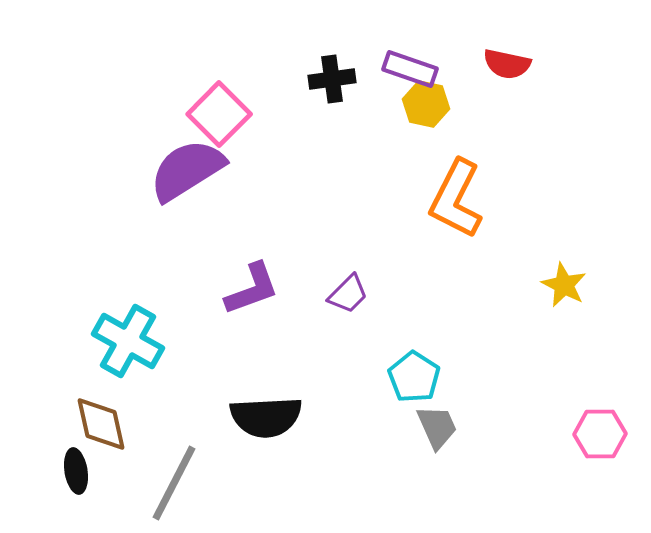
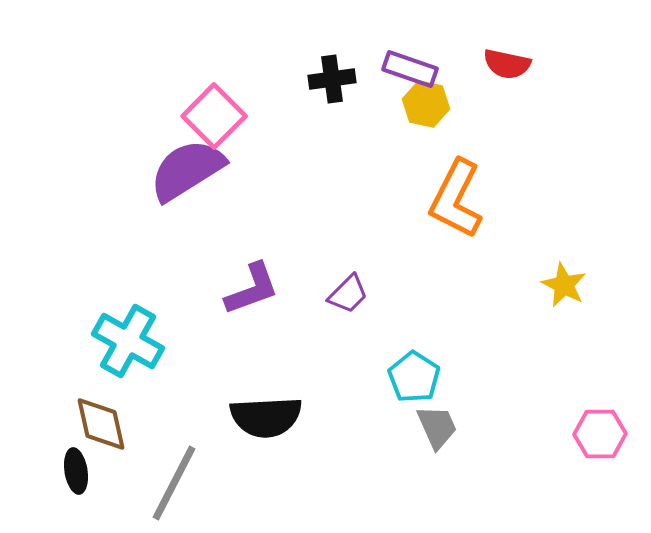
pink square: moved 5 px left, 2 px down
